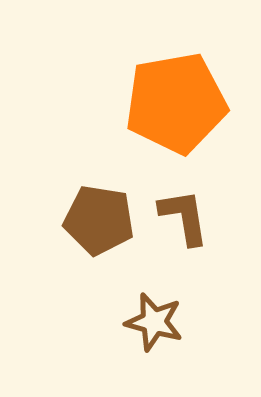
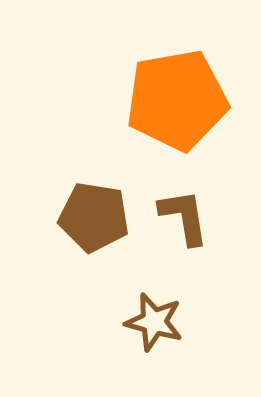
orange pentagon: moved 1 px right, 3 px up
brown pentagon: moved 5 px left, 3 px up
